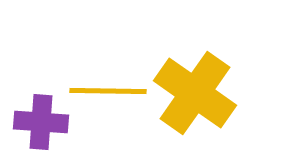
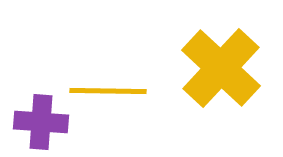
yellow cross: moved 26 px right, 25 px up; rotated 8 degrees clockwise
